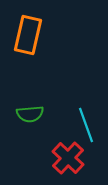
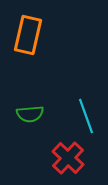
cyan line: moved 9 px up
